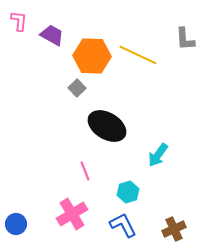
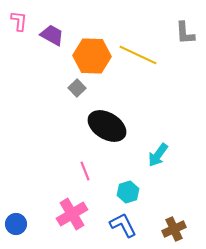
gray L-shape: moved 6 px up
